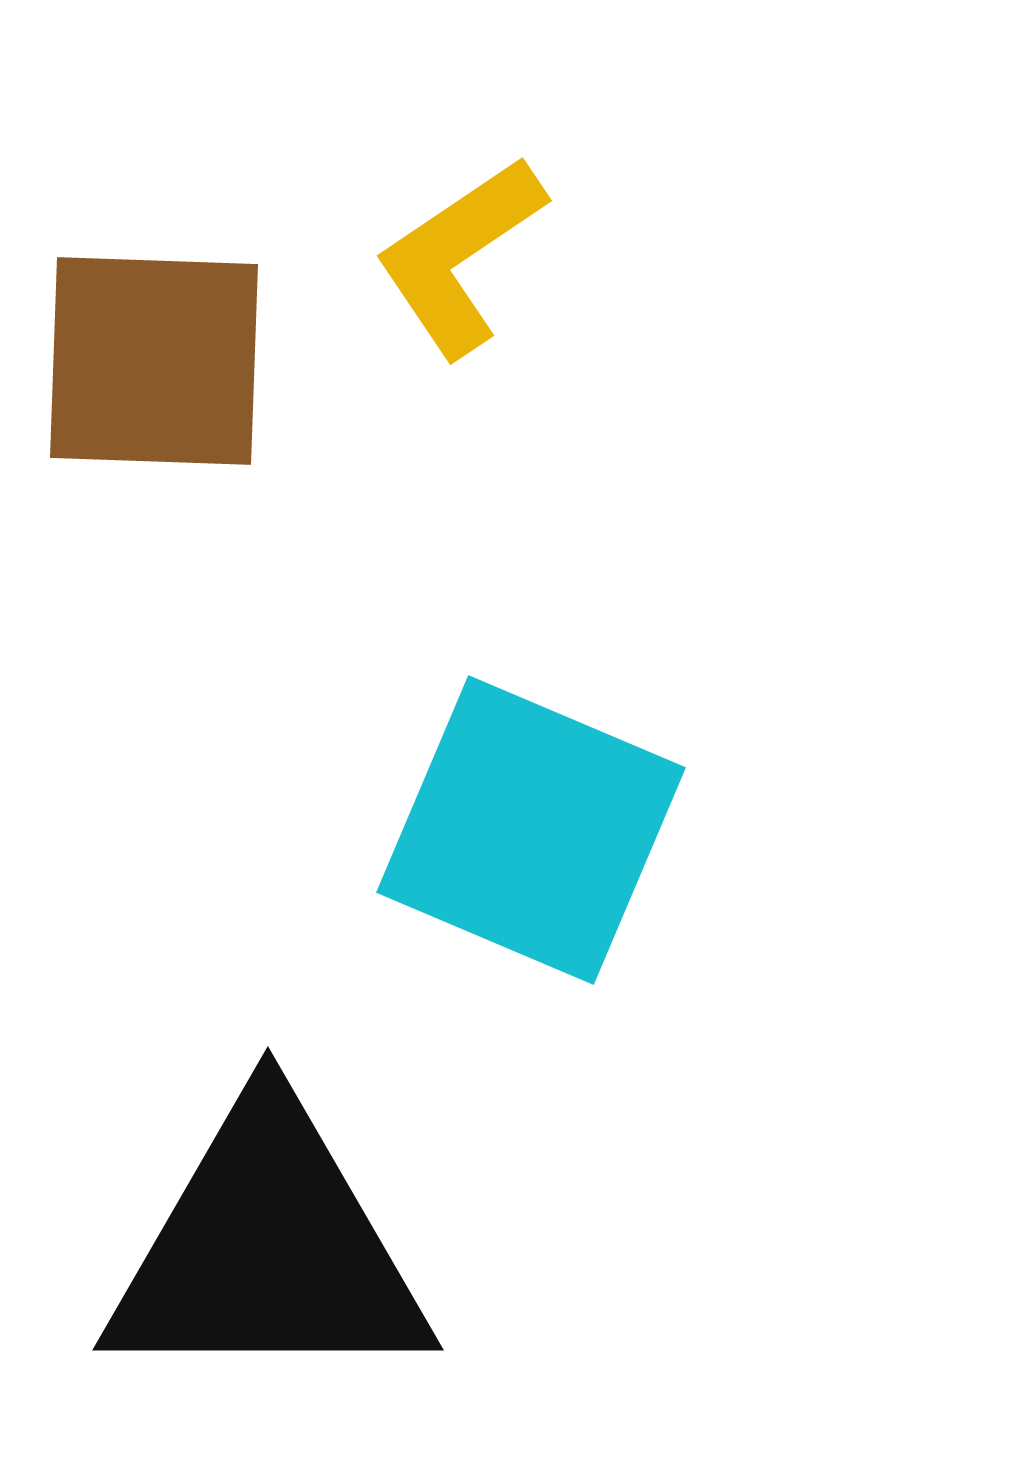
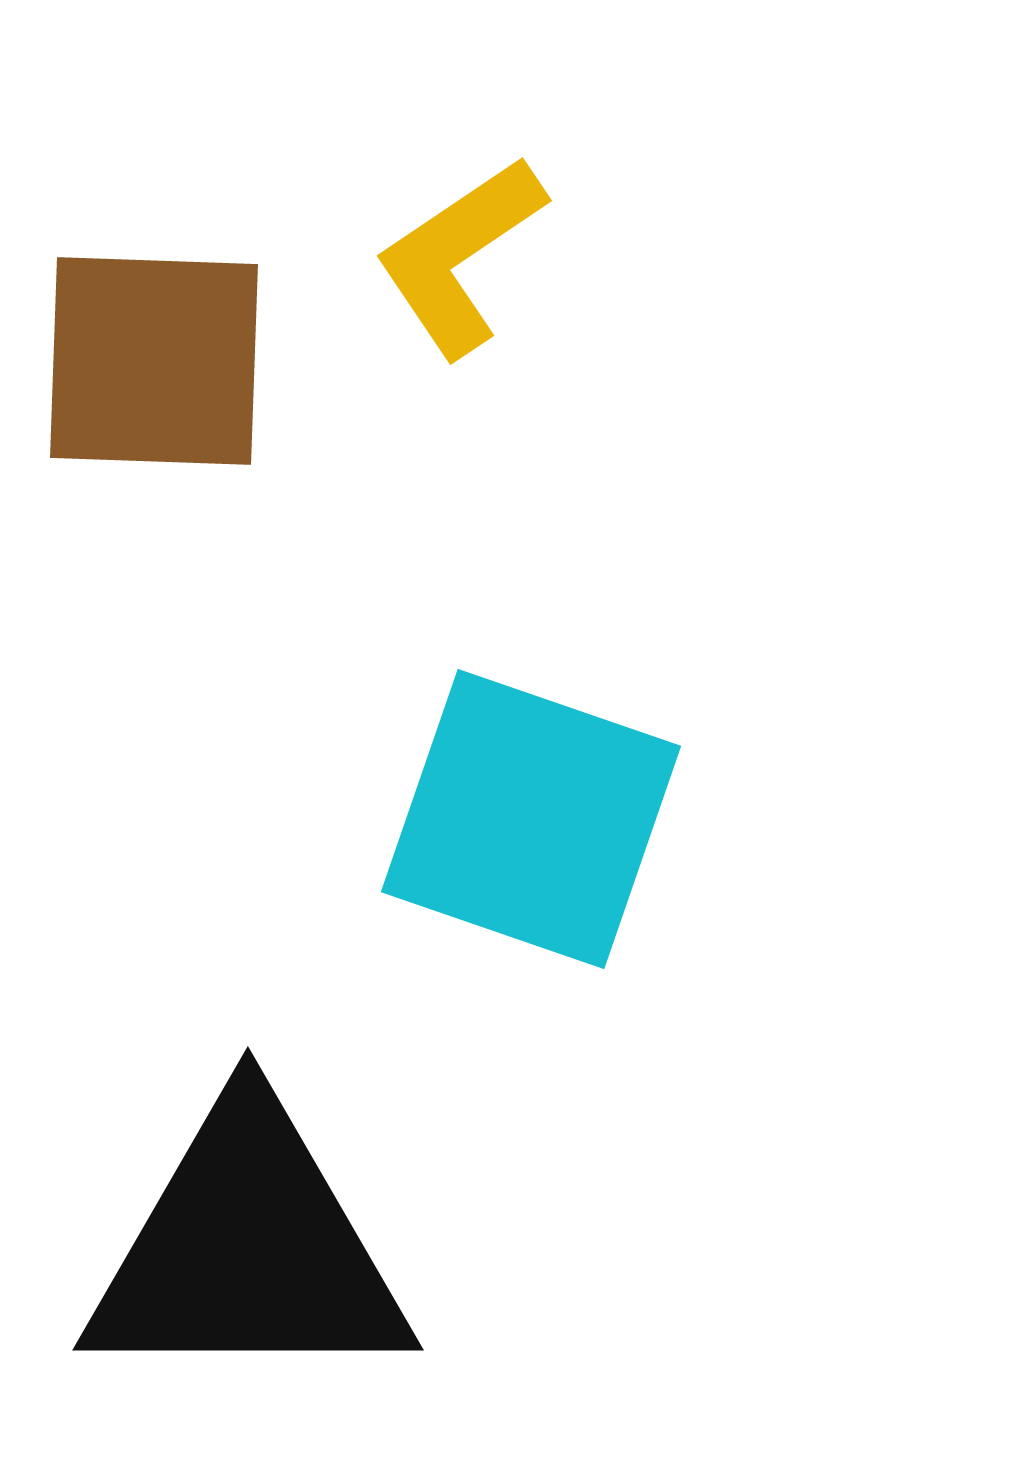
cyan square: moved 11 px up; rotated 4 degrees counterclockwise
black triangle: moved 20 px left
